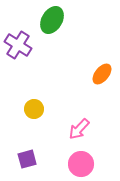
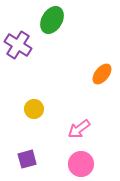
pink arrow: rotated 10 degrees clockwise
